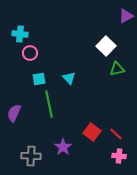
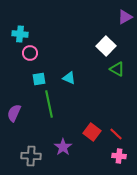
purple triangle: moved 1 px left, 1 px down
green triangle: rotated 42 degrees clockwise
cyan triangle: rotated 24 degrees counterclockwise
